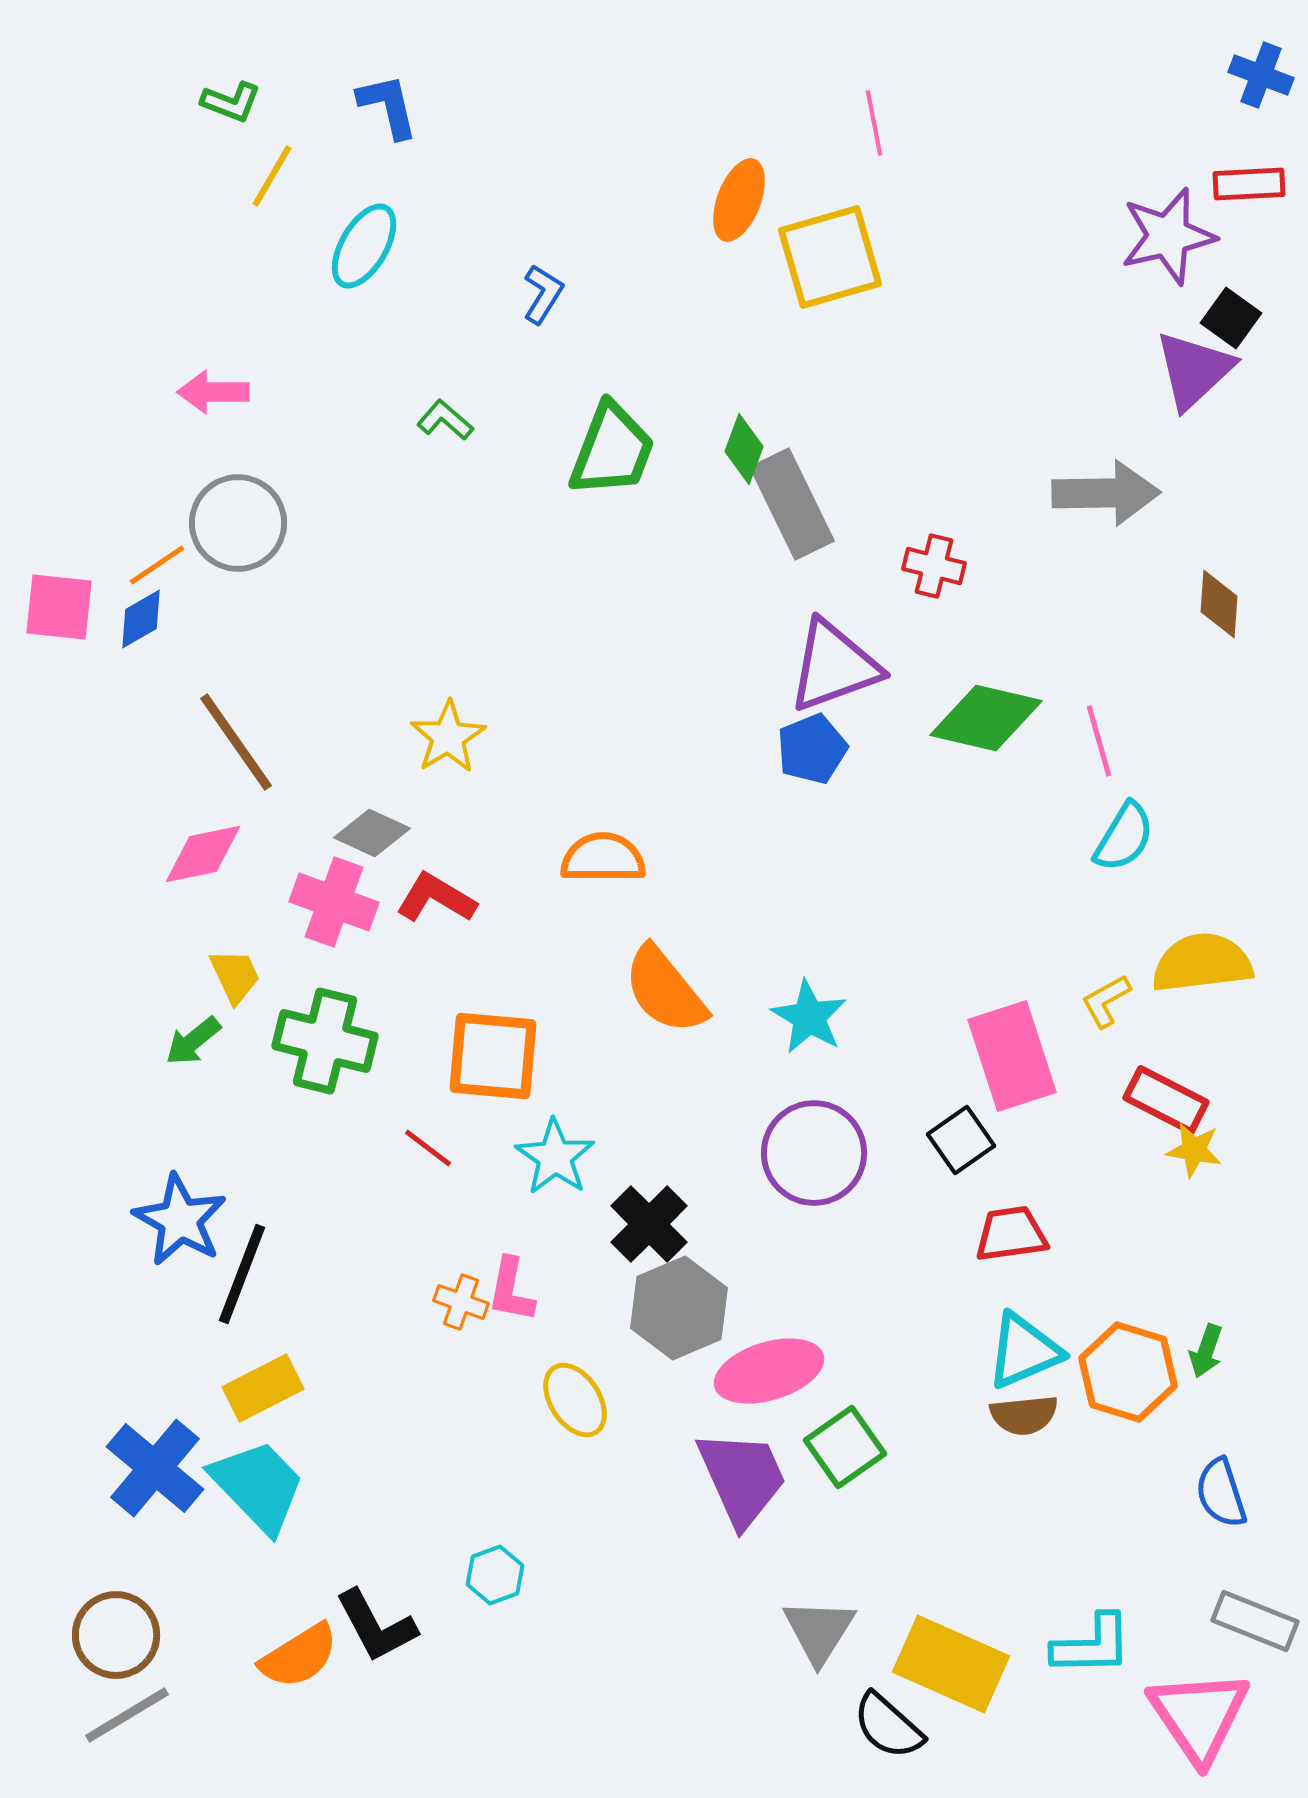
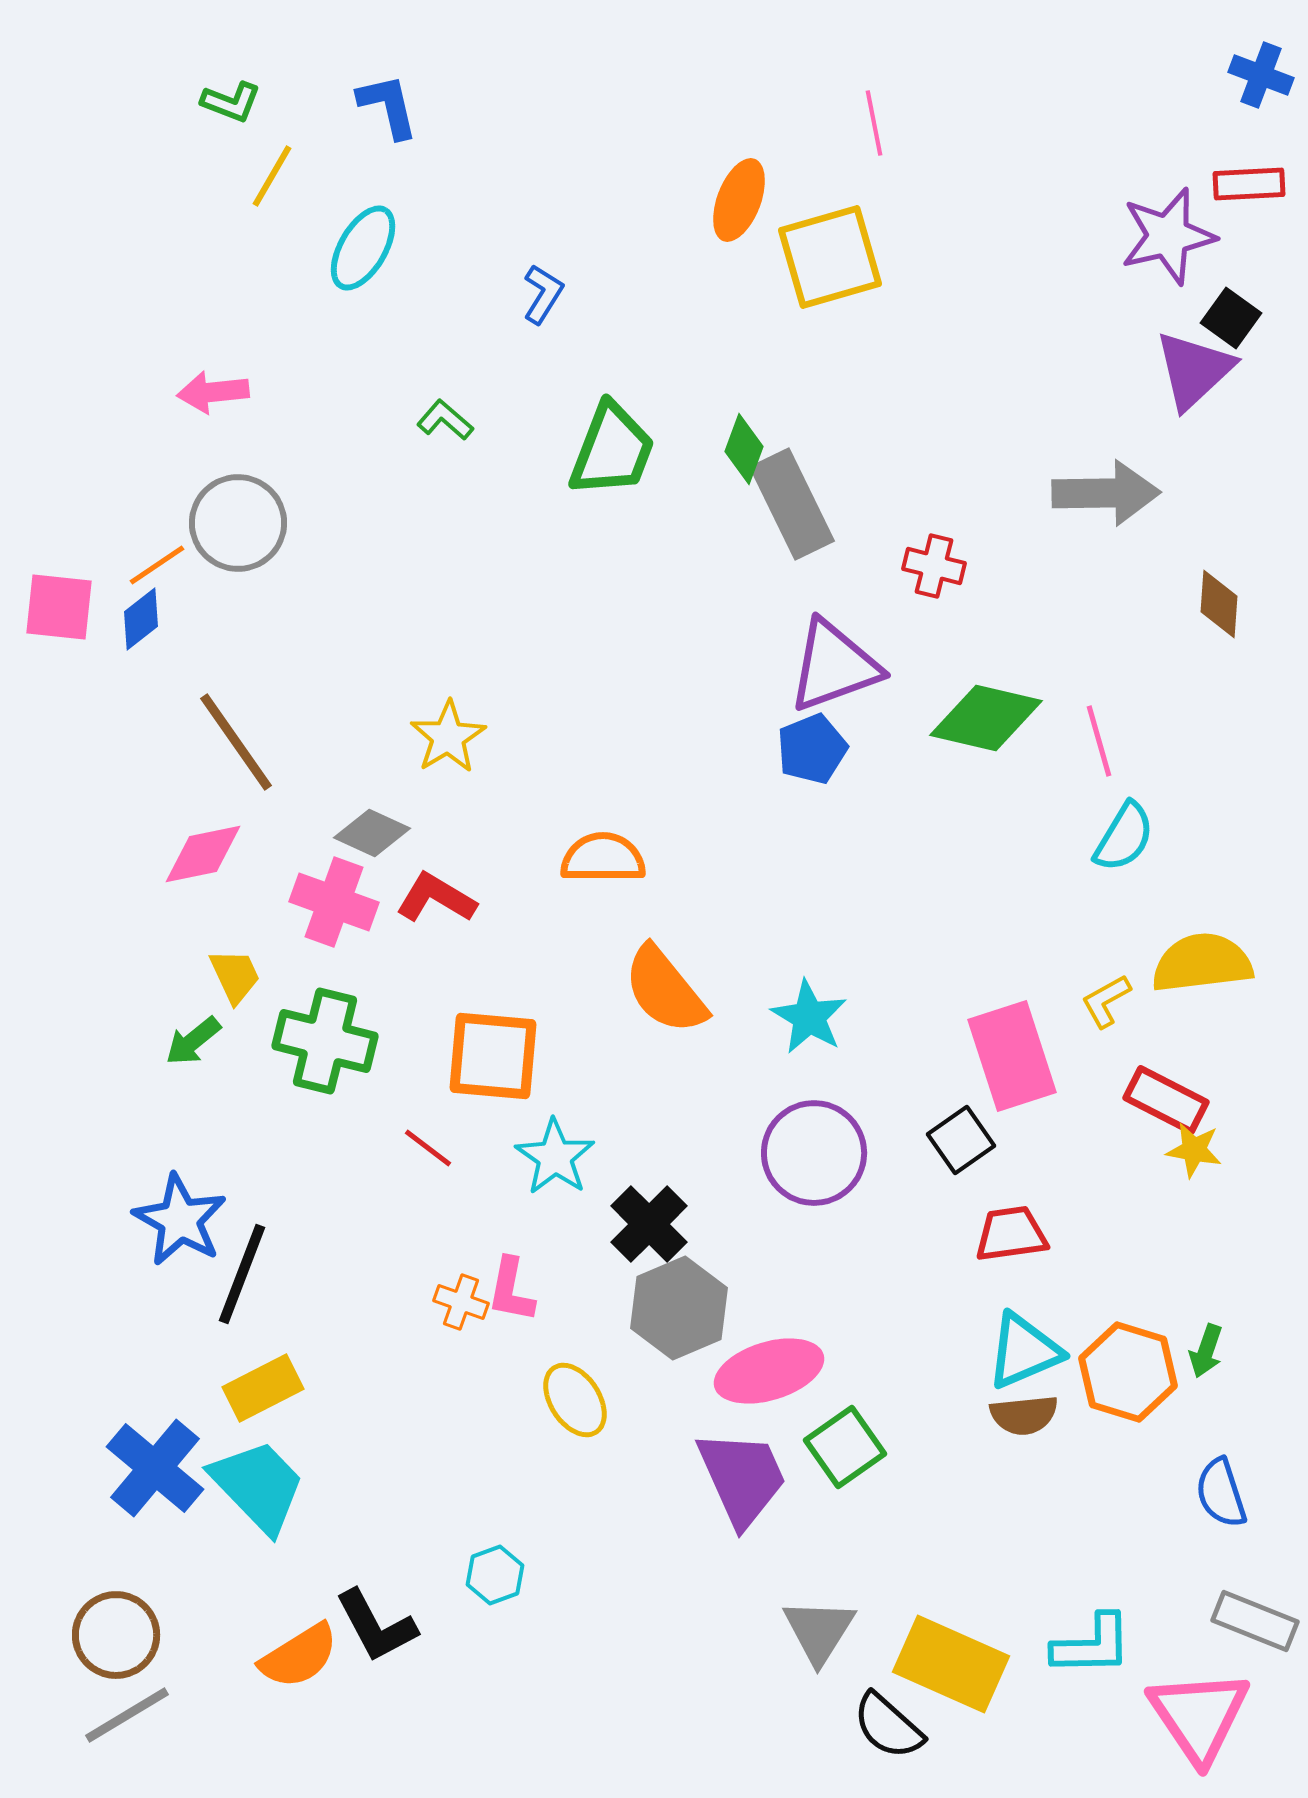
cyan ellipse at (364, 246): moved 1 px left, 2 px down
pink arrow at (213, 392): rotated 6 degrees counterclockwise
blue diamond at (141, 619): rotated 8 degrees counterclockwise
